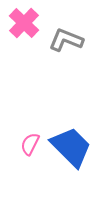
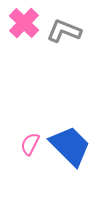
gray L-shape: moved 2 px left, 9 px up
blue trapezoid: moved 1 px left, 1 px up
